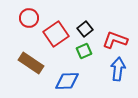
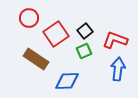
black square: moved 2 px down
brown rectangle: moved 5 px right, 4 px up
